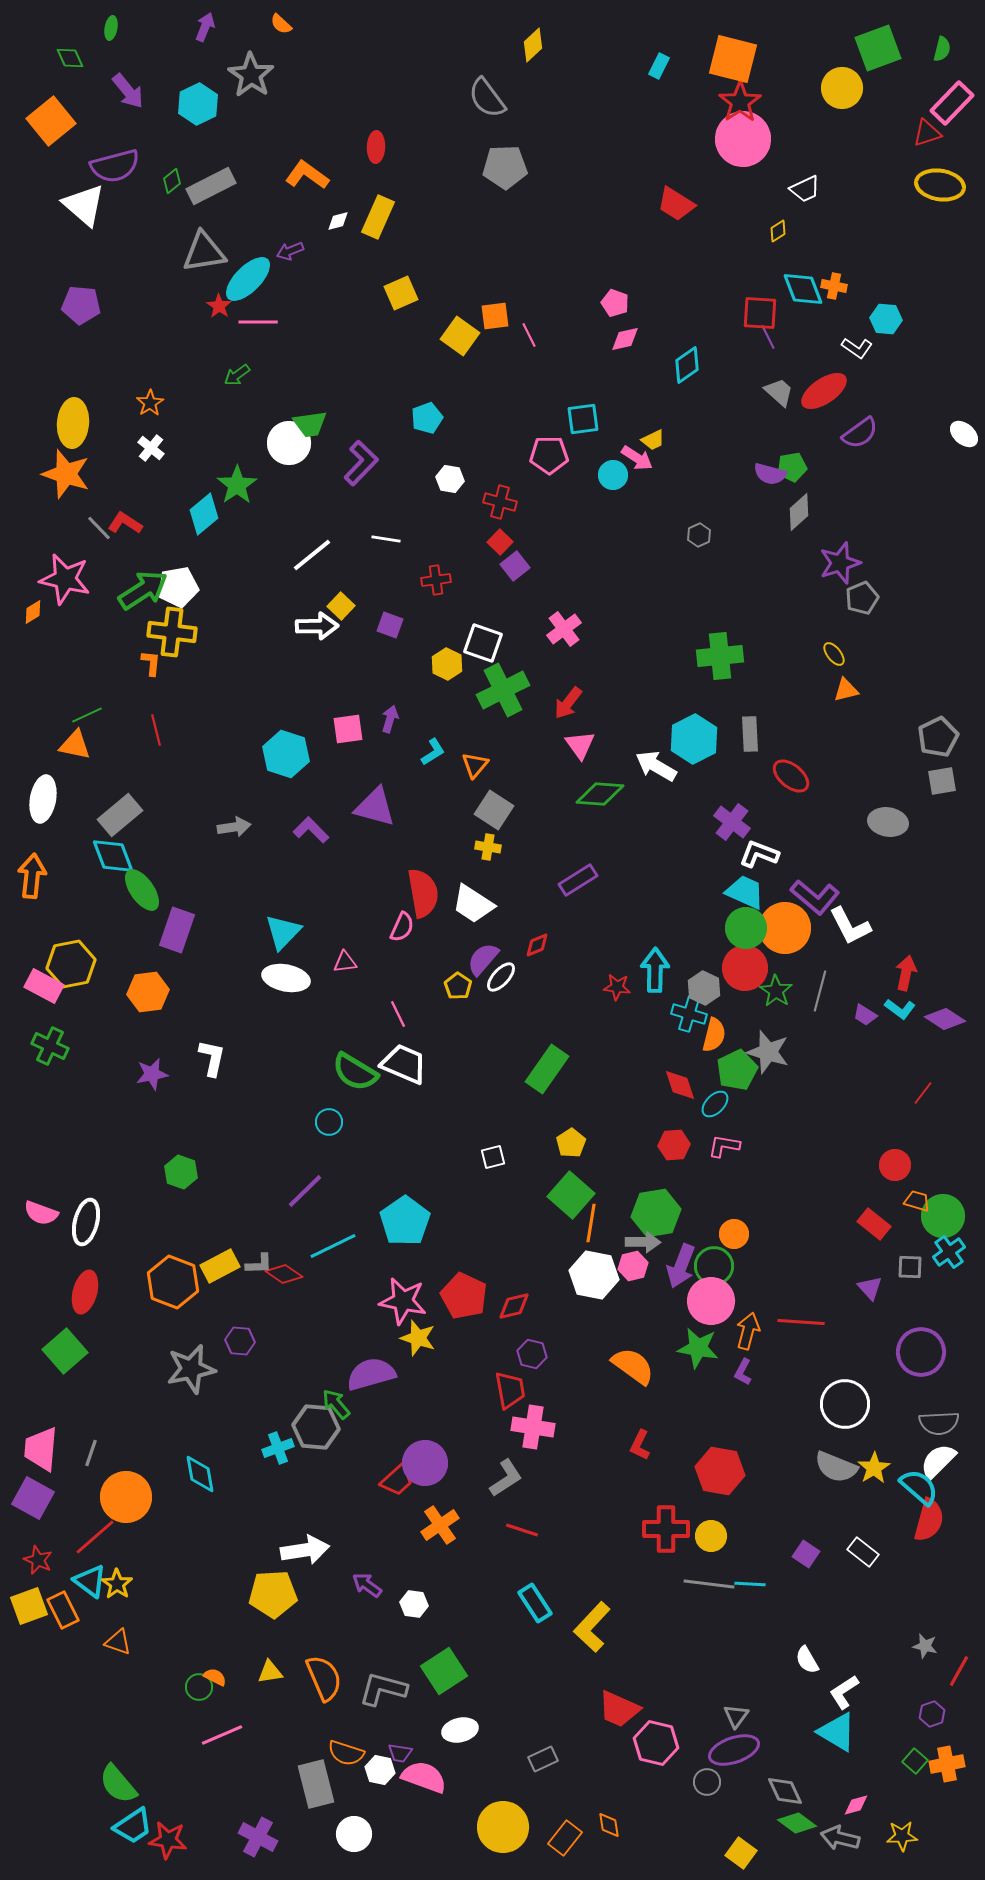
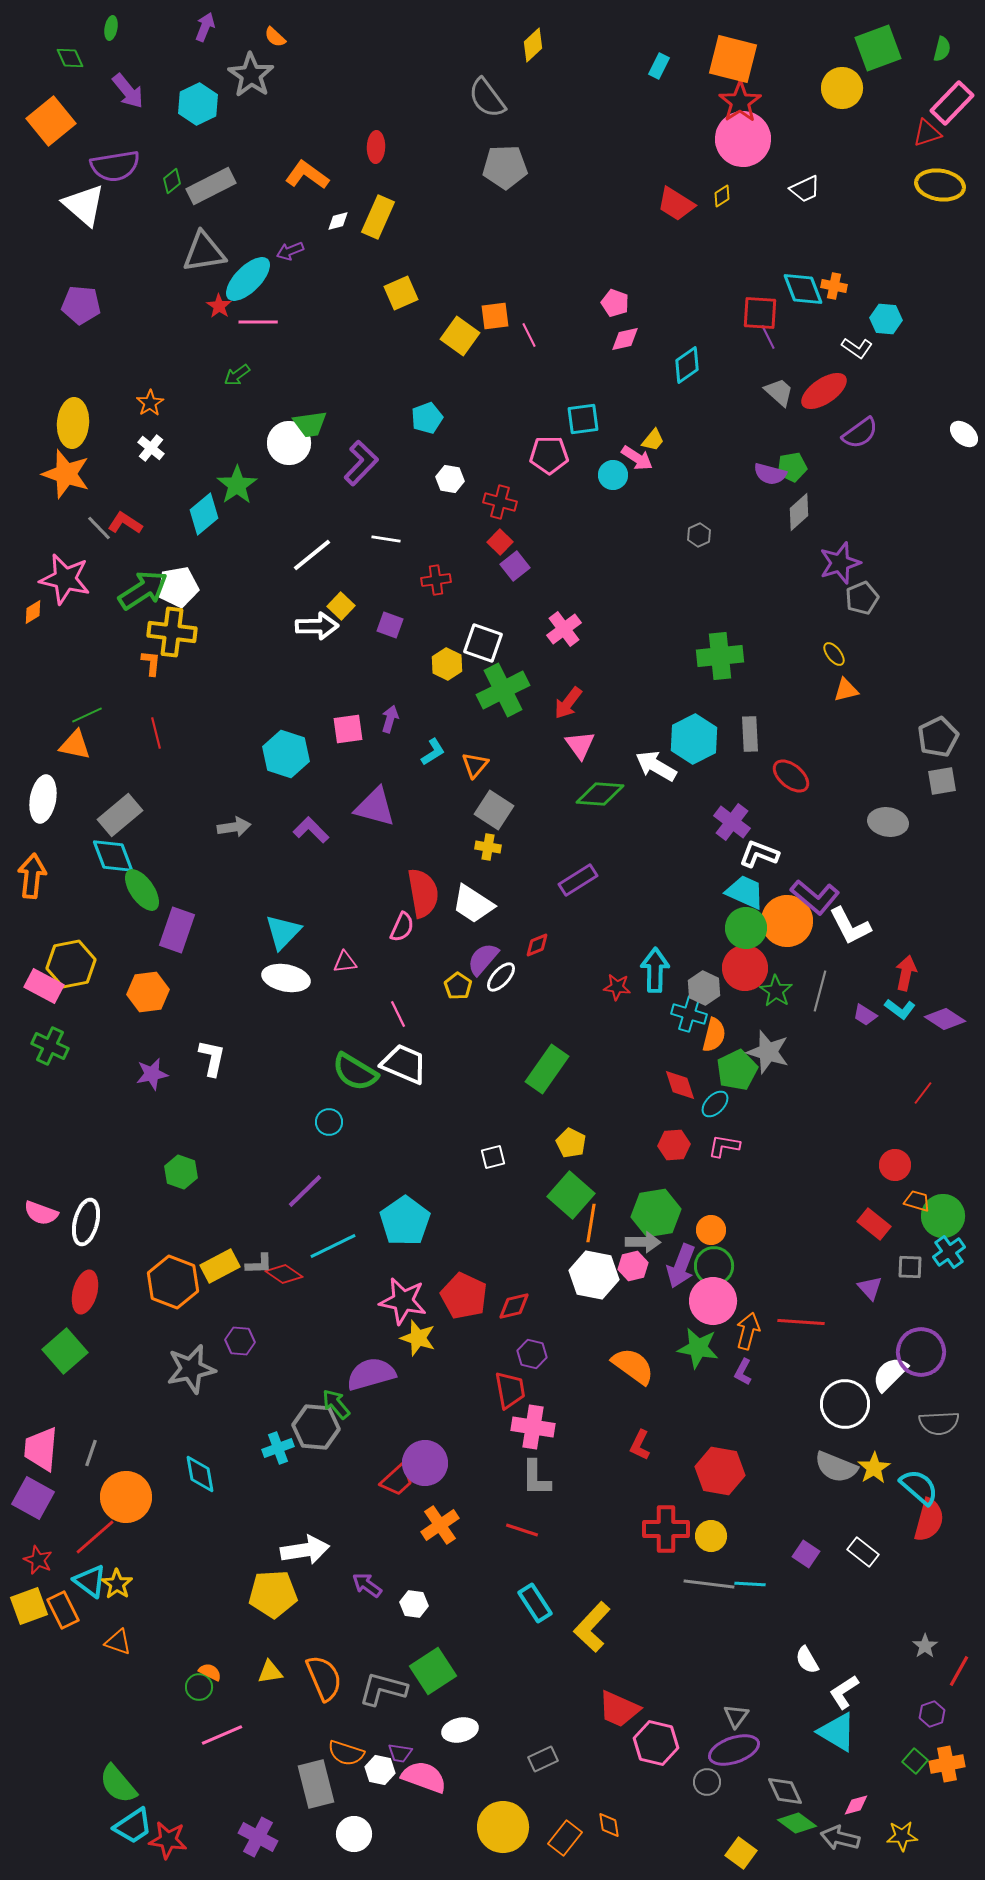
orange semicircle at (281, 24): moved 6 px left, 13 px down
purple semicircle at (115, 166): rotated 6 degrees clockwise
yellow diamond at (778, 231): moved 56 px left, 35 px up
yellow trapezoid at (653, 440): rotated 25 degrees counterclockwise
red line at (156, 730): moved 3 px down
orange circle at (785, 928): moved 2 px right, 7 px up
yellow pentagon at (571, 1143): rotated 12 degrees counterclockwise
orange circle at (734, 1234): moved 23 px left, 4 px up
pink circle at (711, 1301): moved 2 px right
white semicircle at (938, 1461): moved 48 px left, 87 px up
gray L-shape at (506, 1478): moved 30 px right; rotated 123 degrees clockwise
gray star at (925, 1646): rotated 25 degrees clockwise
green square at (444, 1671): moved 11 px left
orange semicircle at (215, 1677): moved 5 px left, 5 px up
